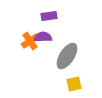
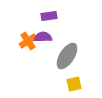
orange cross: moved 2 px left
